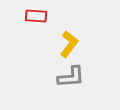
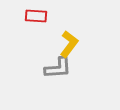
gray L-shape: moved 13 px left, 9 px up
